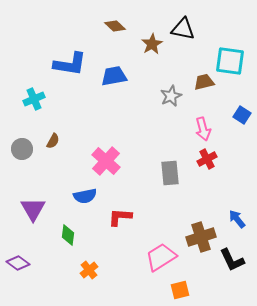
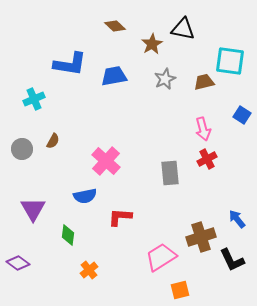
gray star: moved 6 px left, 17 px up
